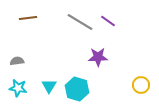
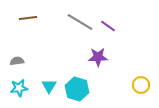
purple line: moved 5 px down
cyan star: moved 1 px right; rotated 18 degrees counterclockwise
